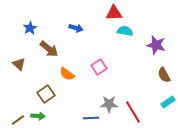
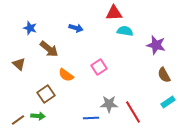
blue star: rotated 24 degrees counterclockwise
orange semicircle: moved 1 px left, 1 px down
